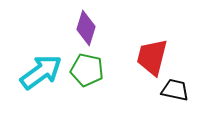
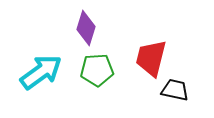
red trapezoid: moved 1 px left, 1 px down
green pentagon: moved 10 px right; rotated 16 degrees counterclockwise
